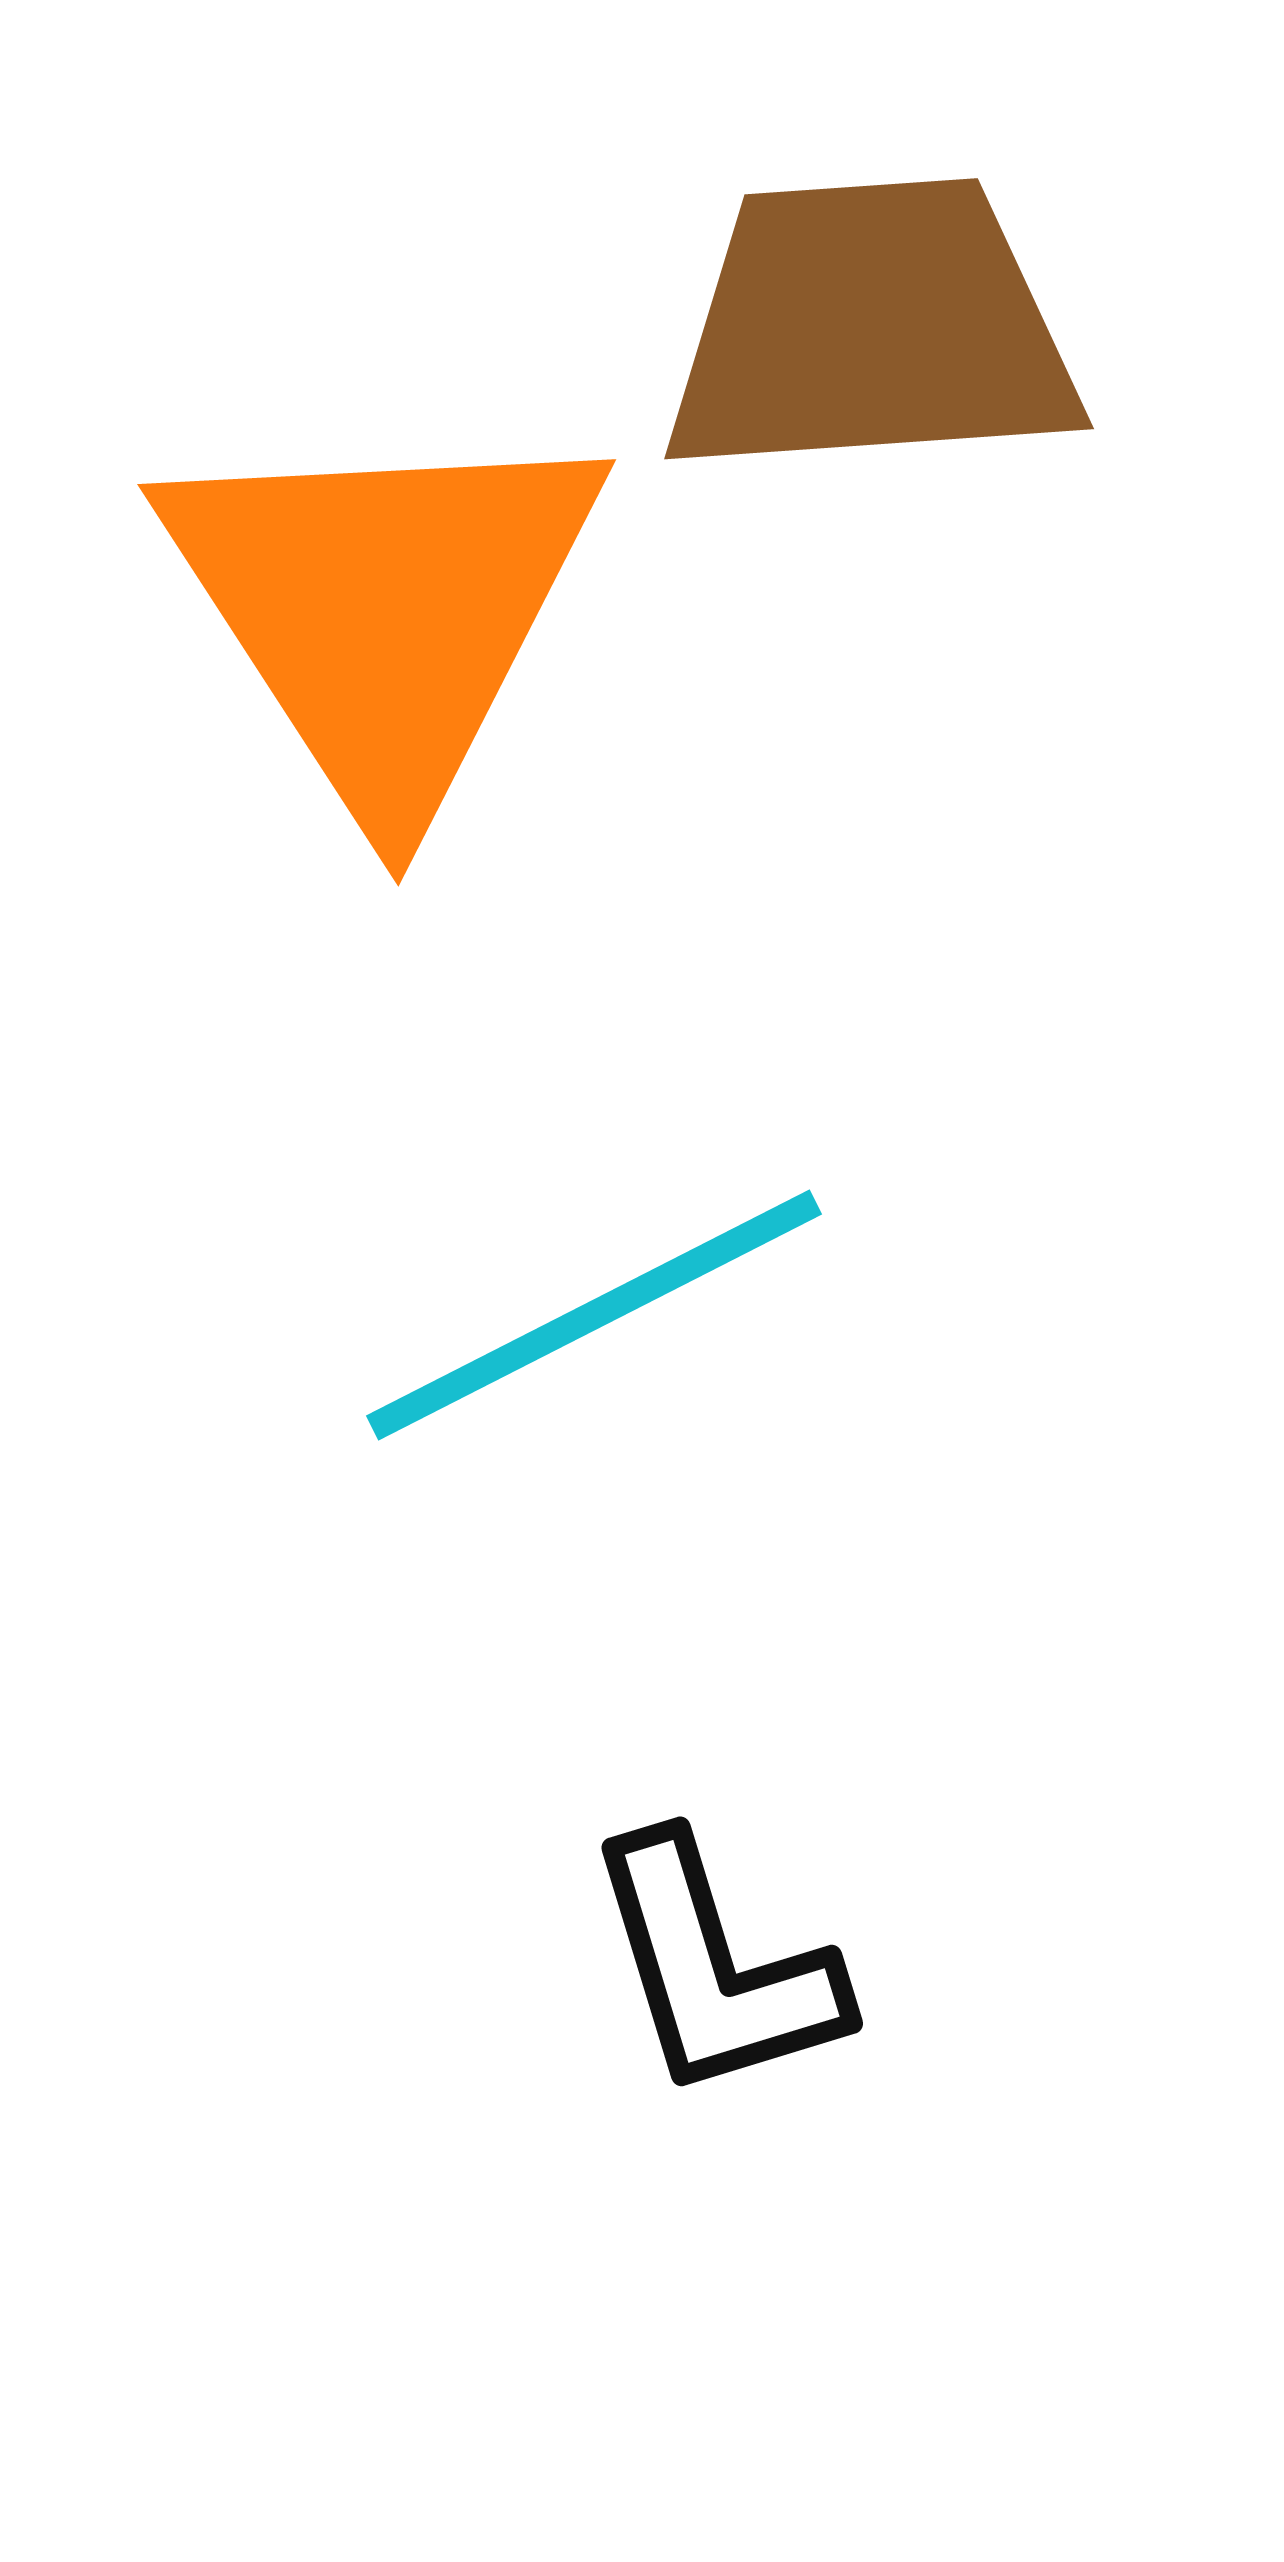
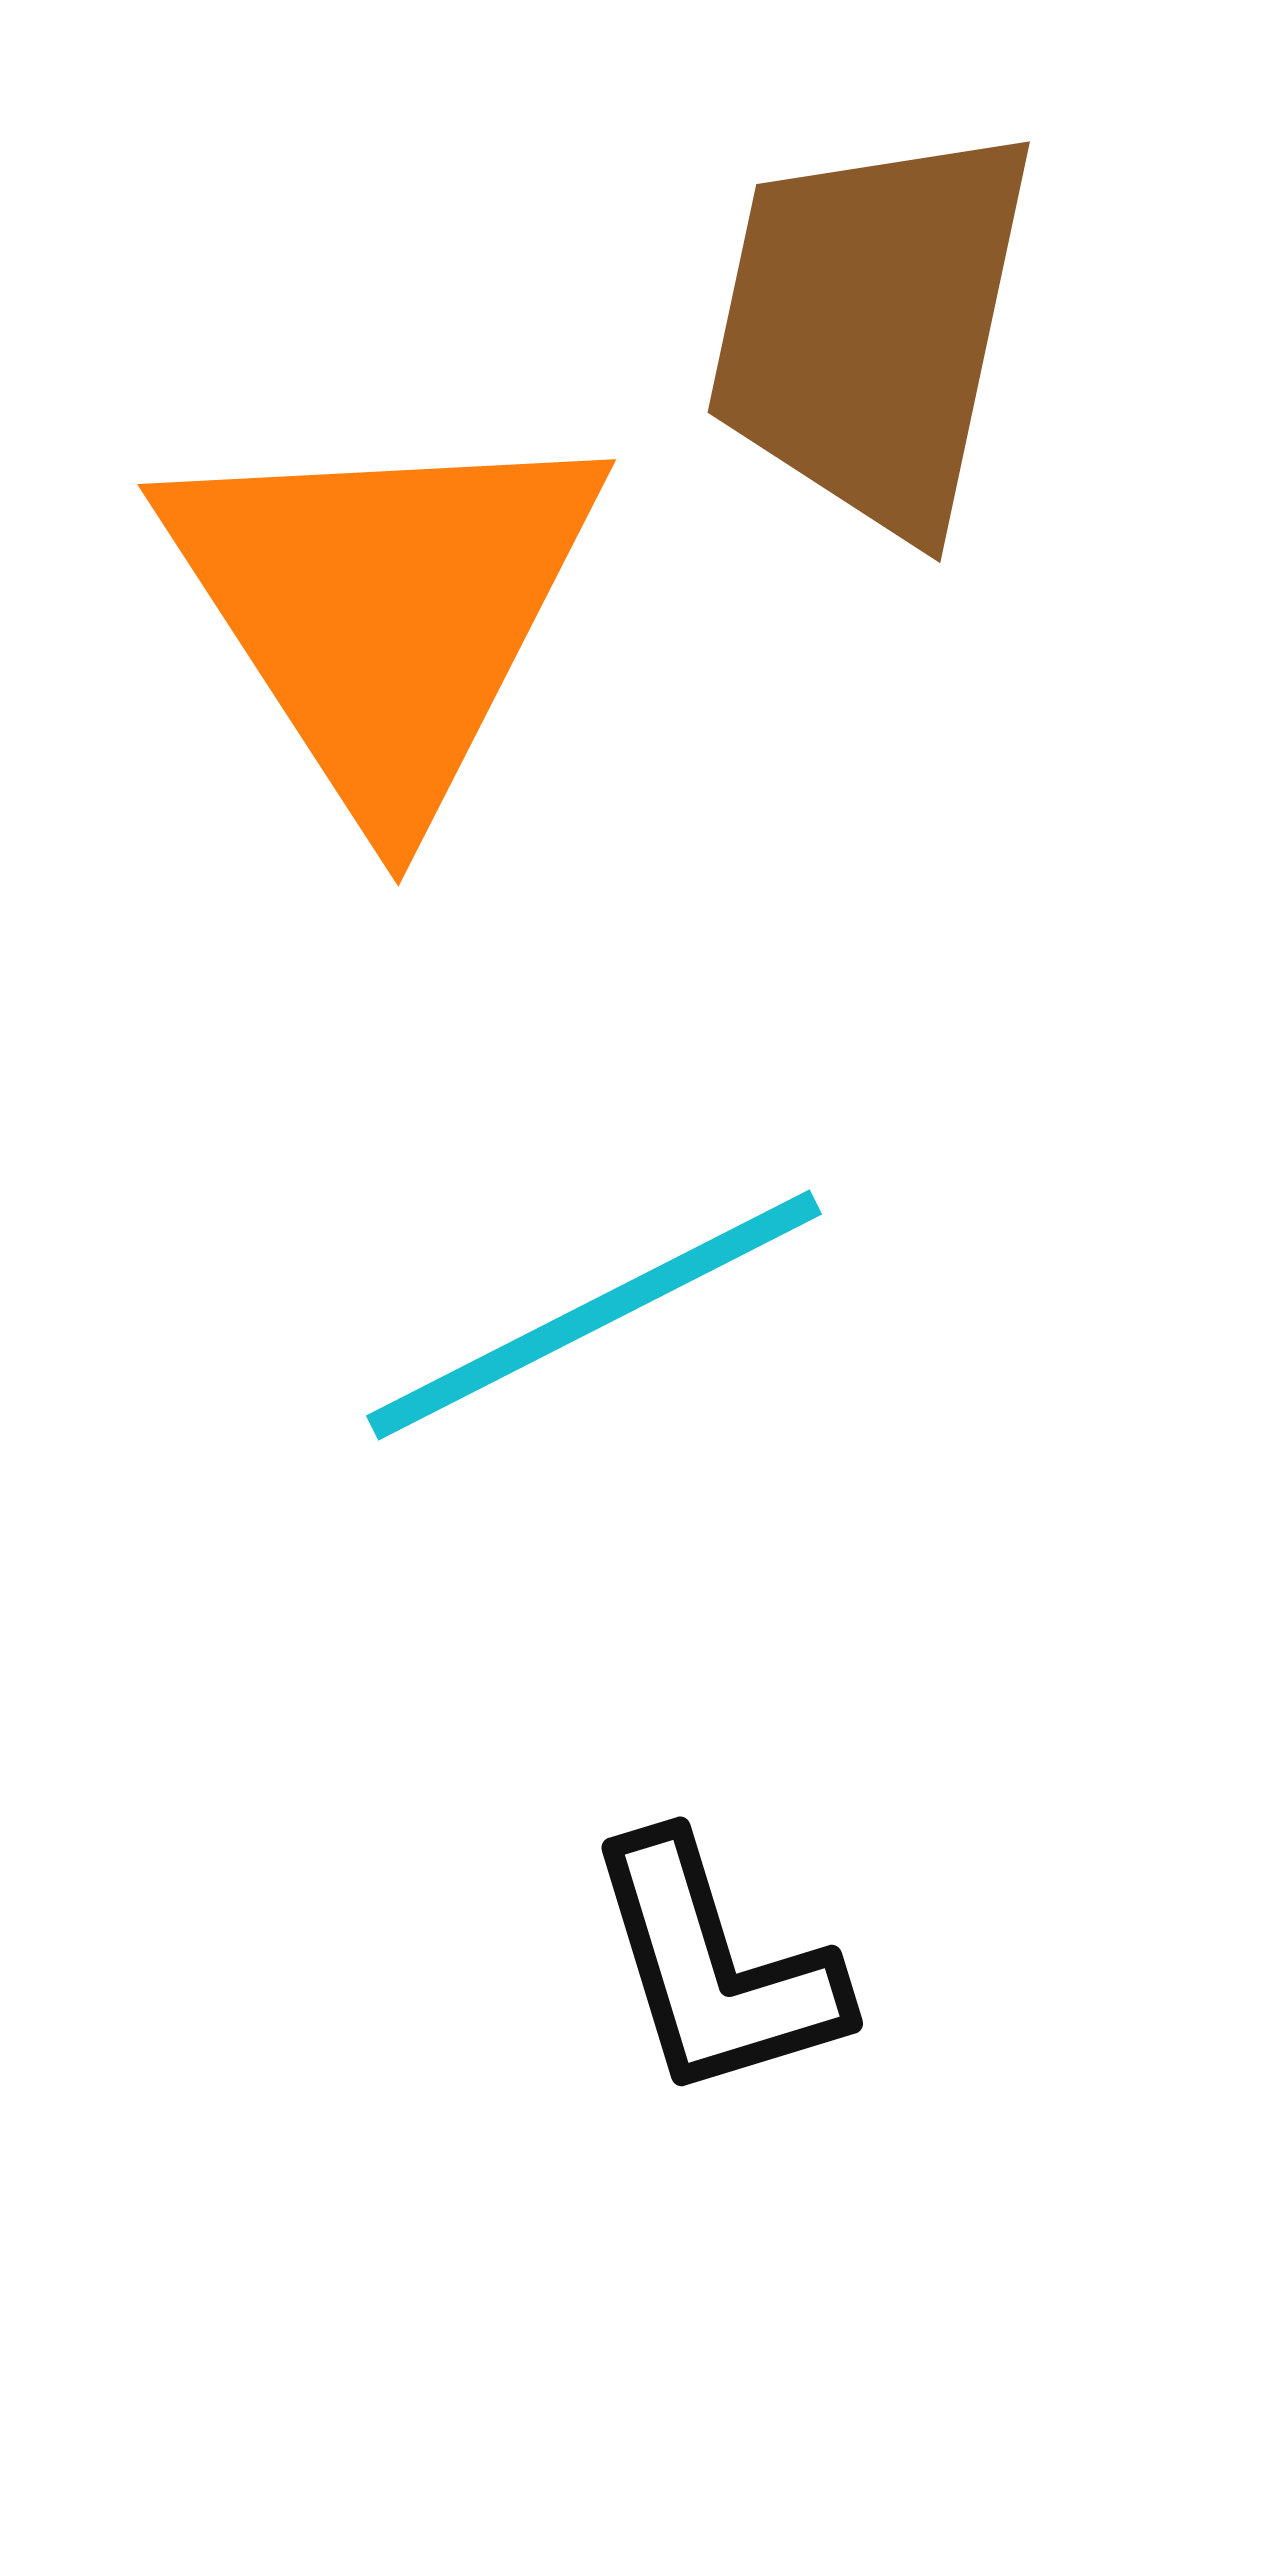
brown trapezoid: rotated 74 degrees counterclockwise
